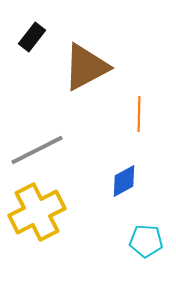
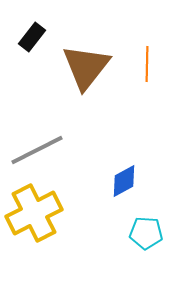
brown triangle: rotated 24 degrees counterclockwise
orange line: moved 8 px right, 50 px up
yellow cross: moved 3 px left, 1 px down
cyan pentagon: moved 8 px up
